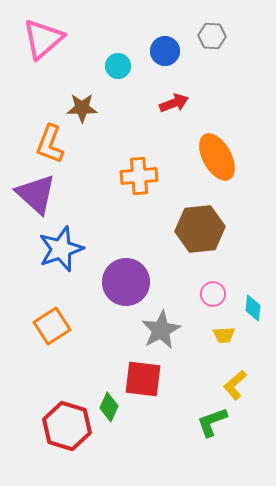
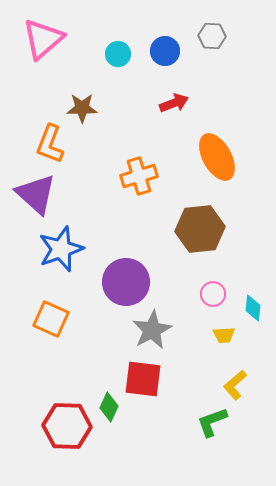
cyan circle: moved 12 px up
orange cross: rotated 12 degrees counterclockwise
orange square: moved 1 px left, 7 px up; rotated 33 degrees counterclockwise
gray star: moved 9 px left
red hexagon: rotated 15 degrees counterclockwise
